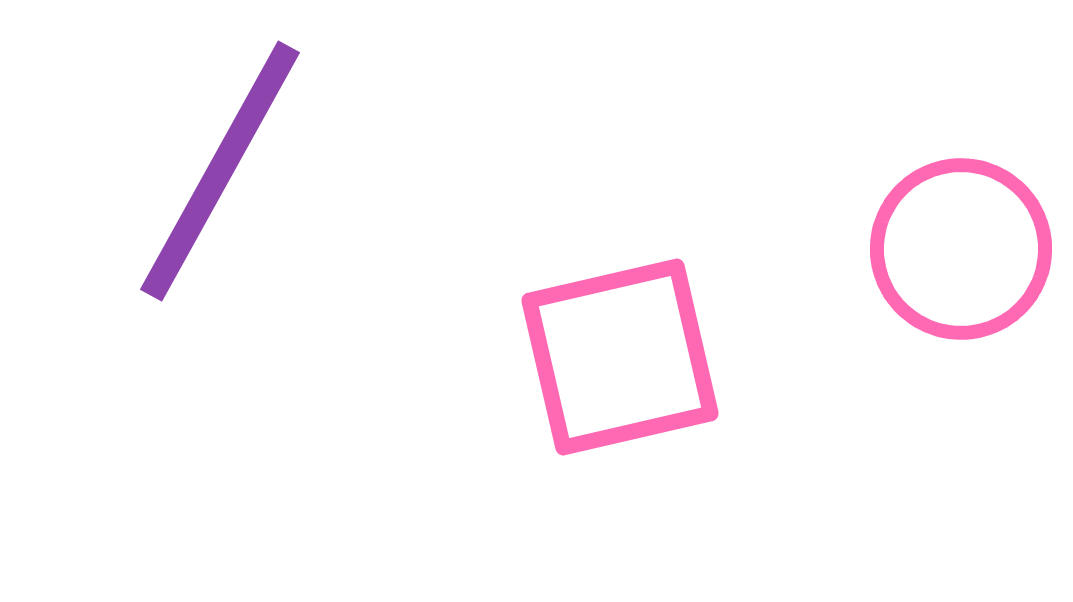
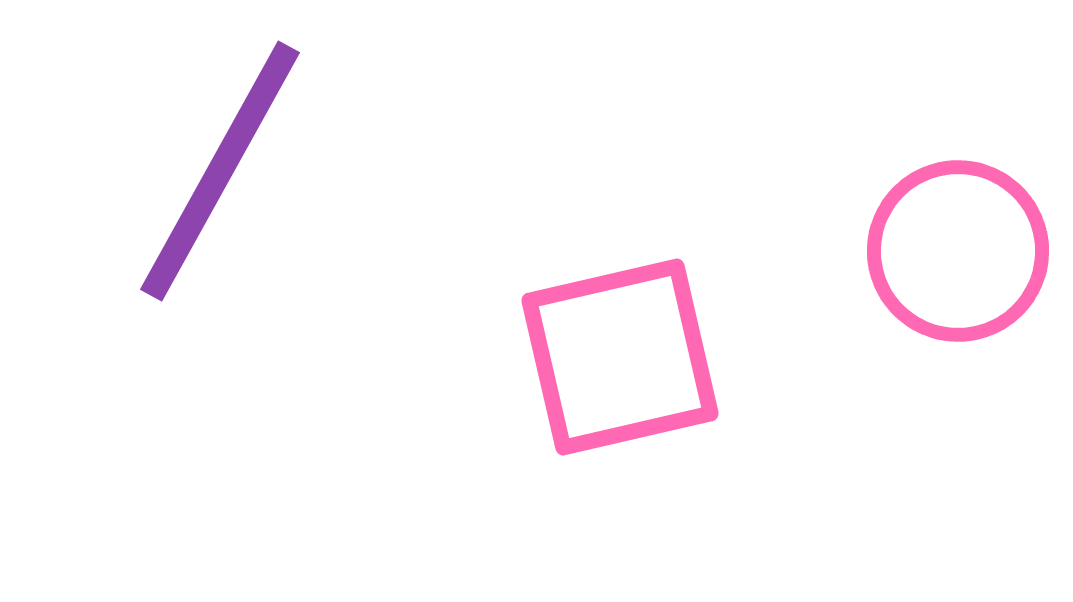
pink circle: moved 3 px left, 2 px down
